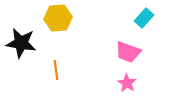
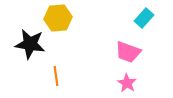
black star: moved 9 px right, 1 px down
orange line: moved 6 px down
